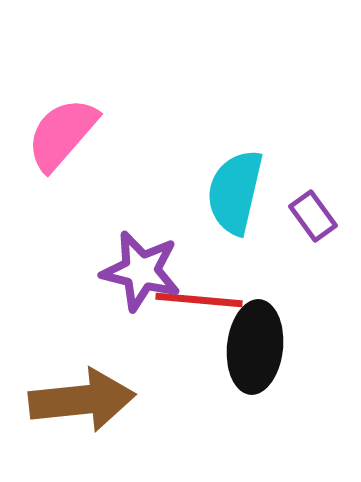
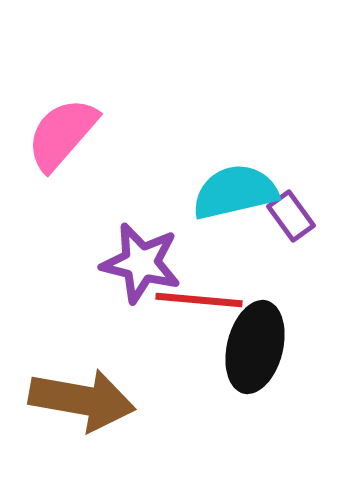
cyan semicircle: rotated 64 degrees clockwise
purple rectangle: moved 22 px left
purple star: moved 8 px up
black ellipse: rotated 8 degrees clockwise
brown arrow: rotated 16 degrees clockwise
